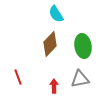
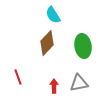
cyan semicircle: moved 3 px left, 1 px down
brown diamond: moved 3 px left, 1 px up
gray triangle: moved 1 px left, 4 px down
